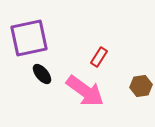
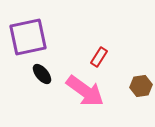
purple square: moved 1 px left, 1 px up
